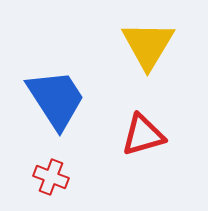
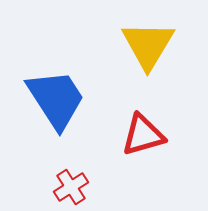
red cross: moved 20 px right, 10 px down; rotated 36 degrees clockwise
